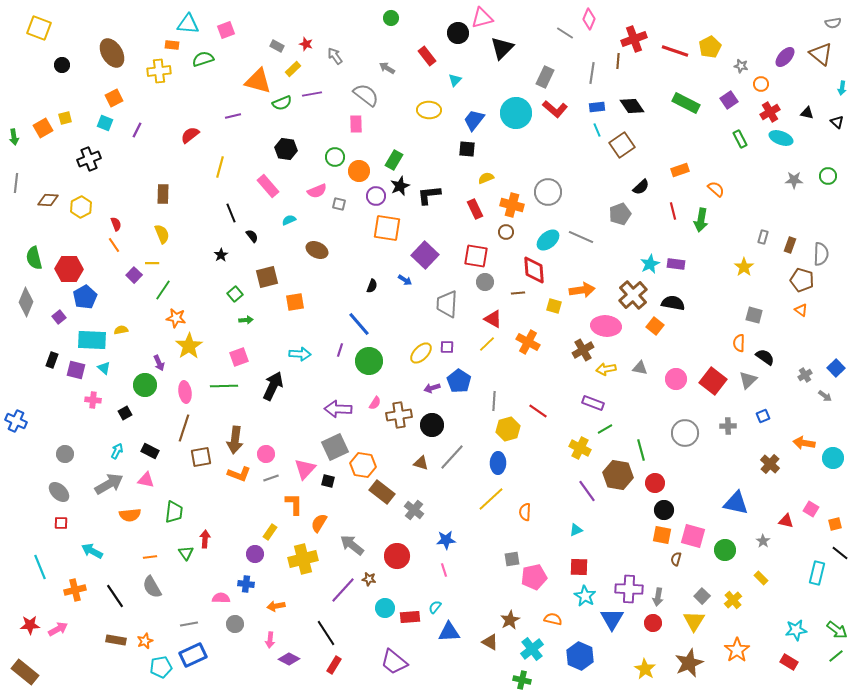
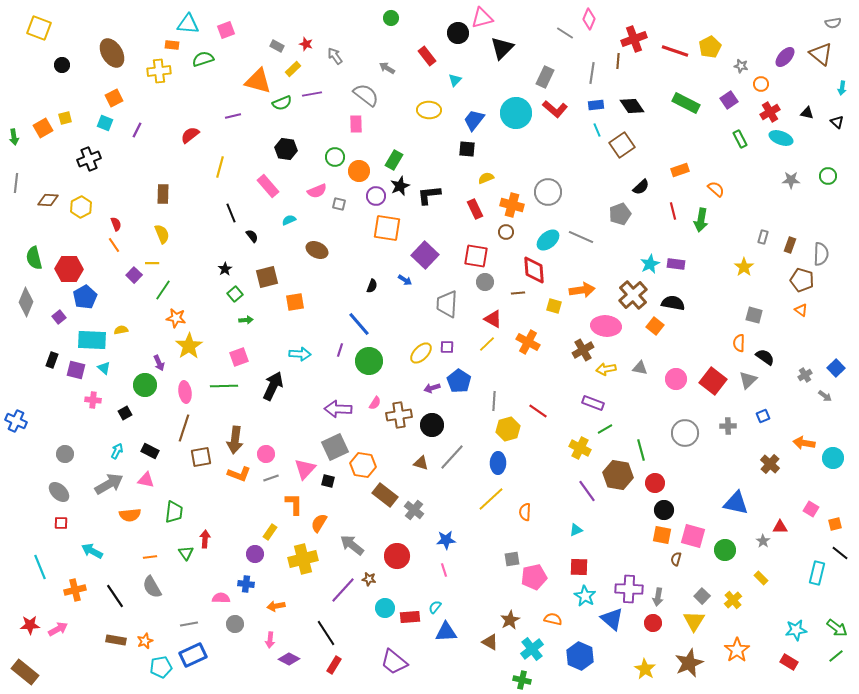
blue rectangle at (597, 107): moved 1 px left, 2 px up
gray star at (794, 180): moved 3 px left
black star at (221, 255): moved 4 px right, 14 px down
brown rectangle at (382, 492): moved 3 px right, 3 px down
red triangle at (786, 521): moved 6 px left, 6 px down; rotated 14 degrees counterclockwise
blue triangle at (612, 619): rotated 20 degrees counterclockwise
green arrow at (837, 630): moved 2 px up
blue triangle at (449, 632): moved 3 px left
